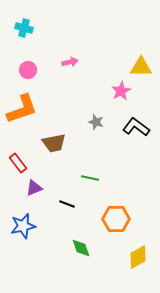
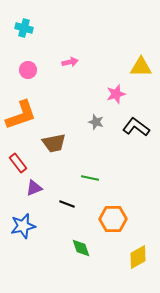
pink star: moved 5 px left, 3 px down; rotated 12 degrees clockwise
orange L-shape: moved 1 px left, 6 px down
orange hexagon: moved 3 px left
